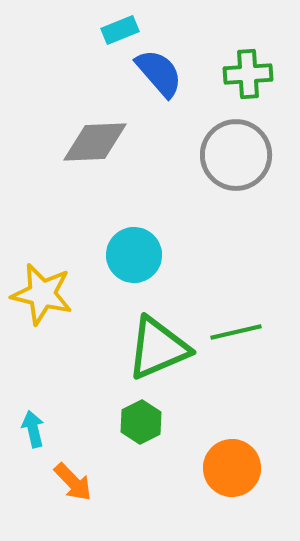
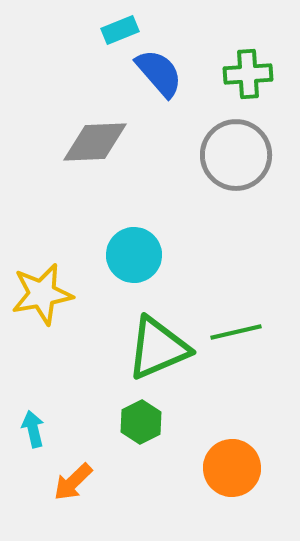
yellow star: rotated 24 degrees counterclockwise
orange arrow: rotated 90 degrees clockwise
